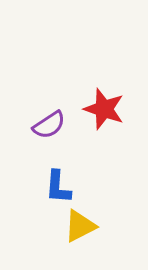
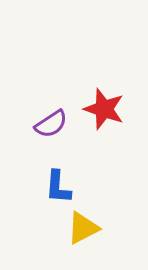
purple semicircle: moved 2 px right, 1 px up
yellow triangle: moved 3 px right, 2 px down
